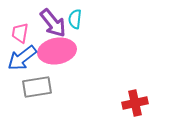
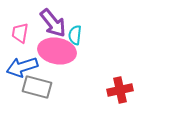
cyan semicircle: moved 16 px down
pink ellipse: rotated 21 degrees clockwise
blue arrow: moved 9 px down; rotated 20 degrees clockwise
gray rectangle: rotated 24 degrees clockwise
red cross: moved 15 px left, 13 px up
